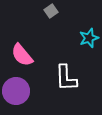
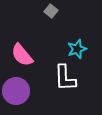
gray square: rotated 16 degrees counterclockwise
cyan star: moved 12 px left, 11 px down
white L-shape: moved 1 px left
